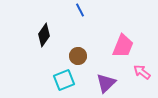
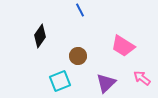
black diamond: moved 4 px left, 1 px down
pink trapezoid: rotated 100 degrees clockwise
pink arrow: moved 6 px down
cyan square: moved 4 px left, 1 px down
